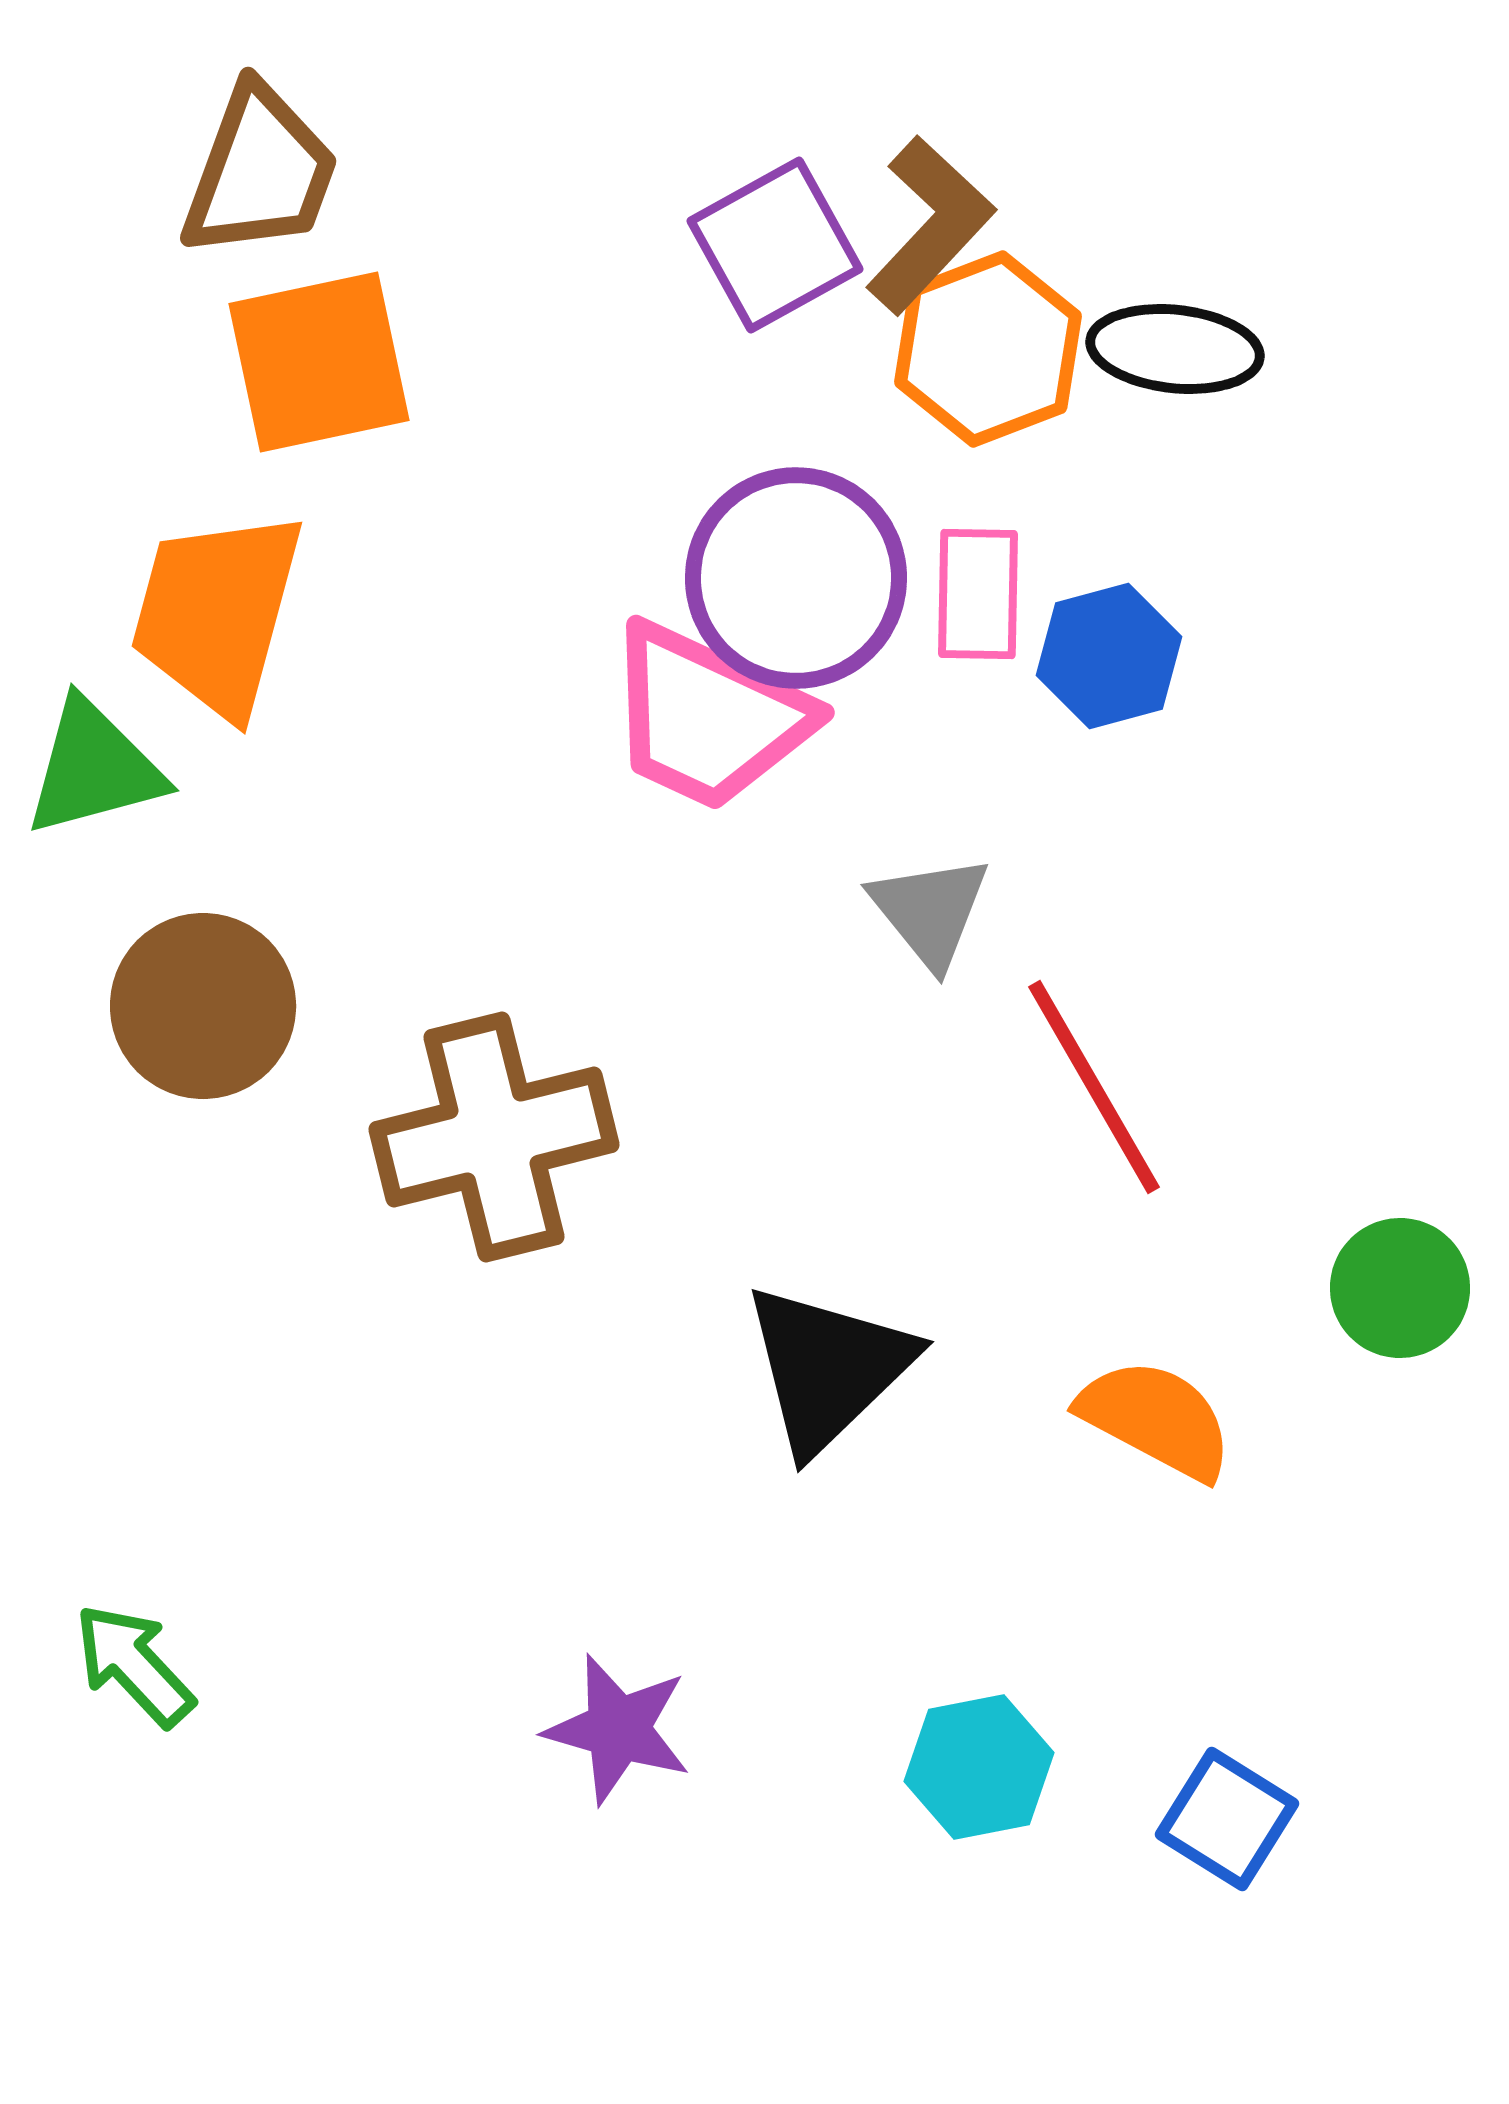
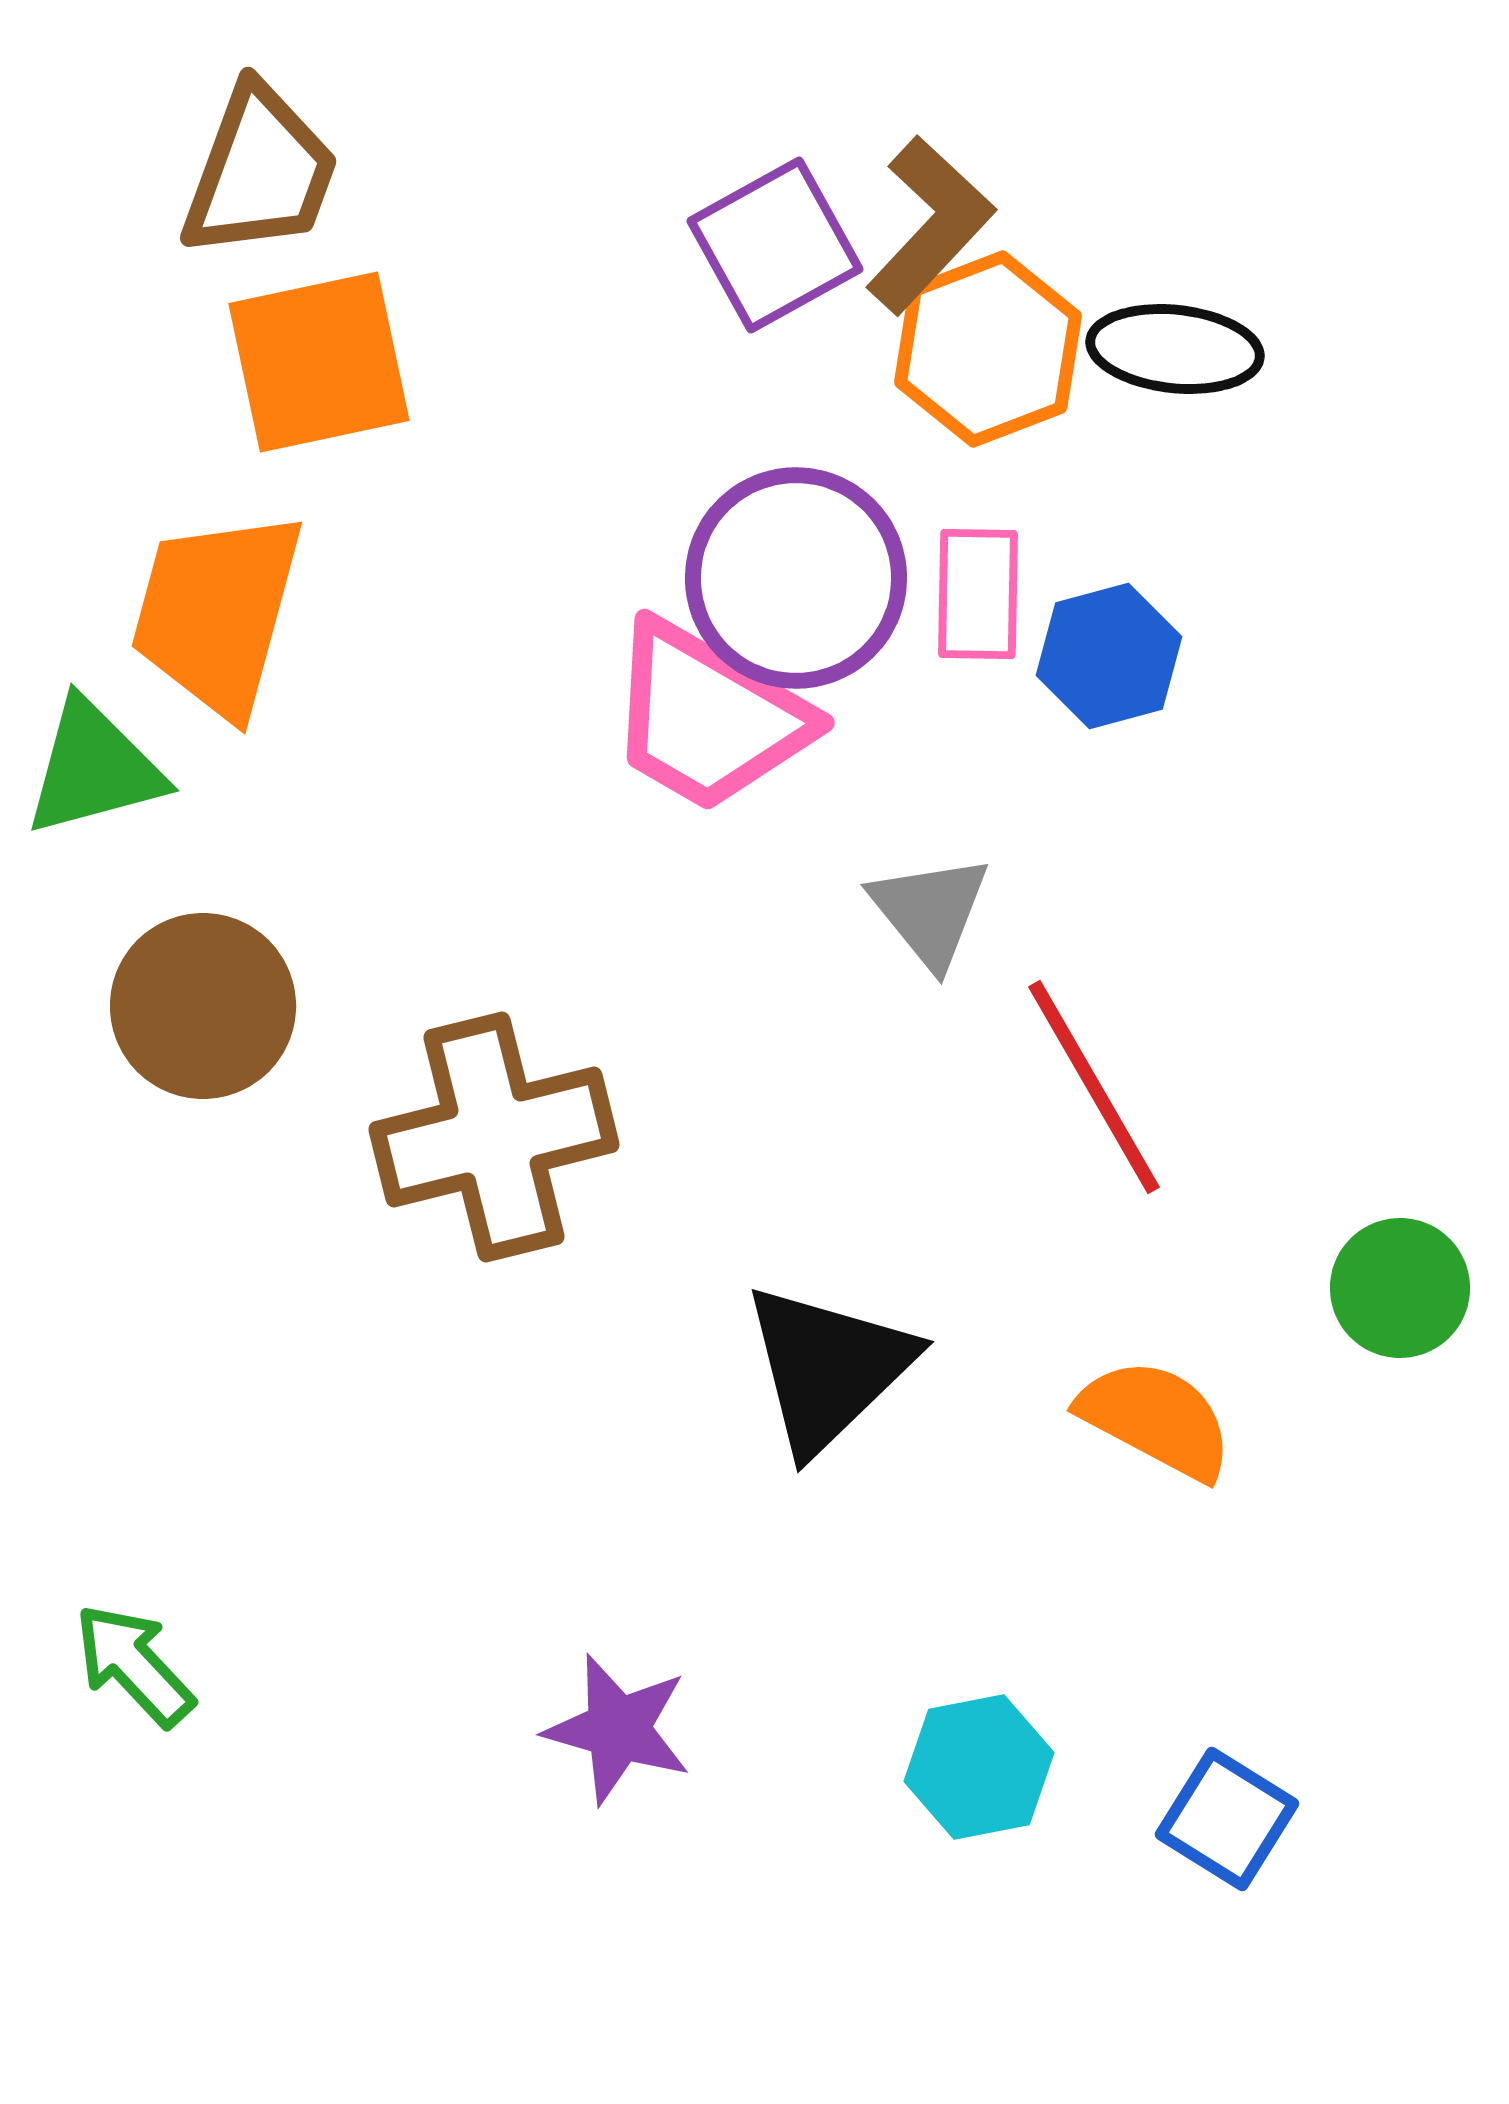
pink trapezoid: rotated 5 degrees clockwise
